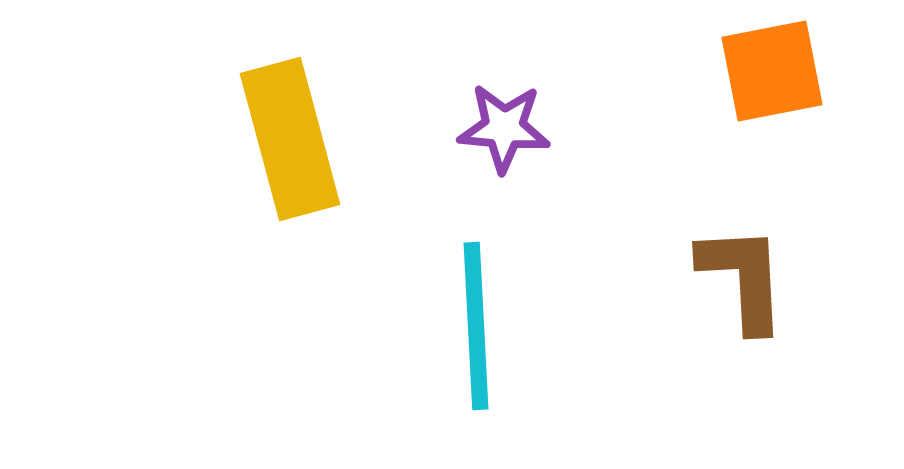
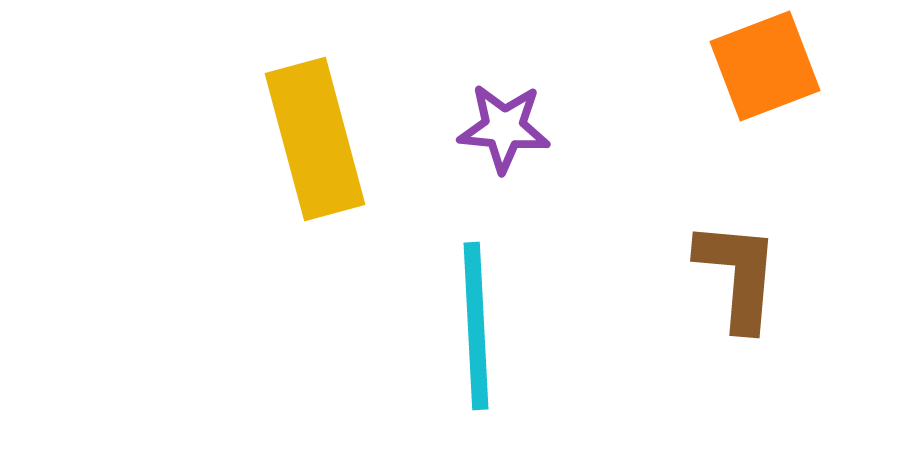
orange square: moved 7 px left, 5 px up; rotated 10 degrees counterclockwise
yellow rectangle: moved 25 px right
brown L-shape: moved 5 px left, 3 px up; rotated 8 degrees clockwise
